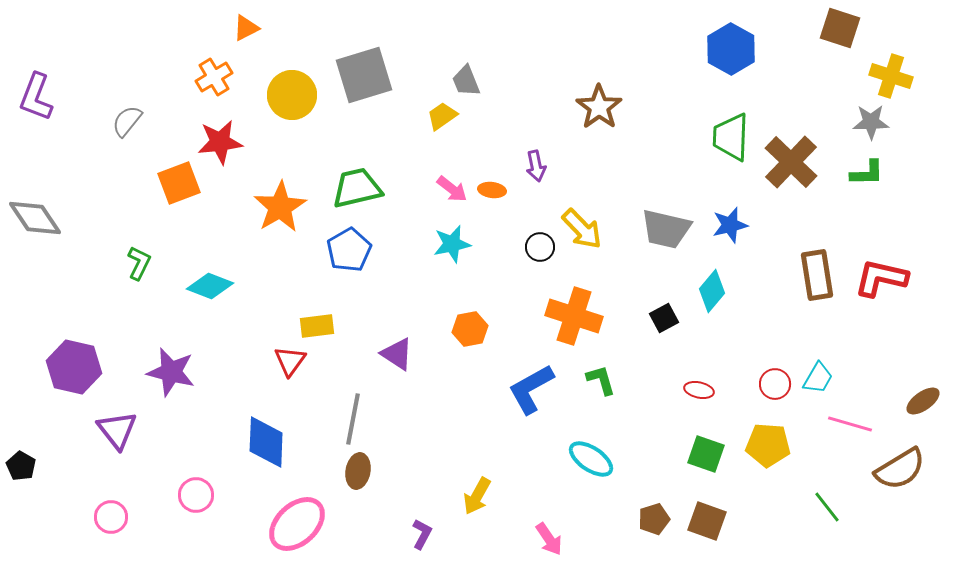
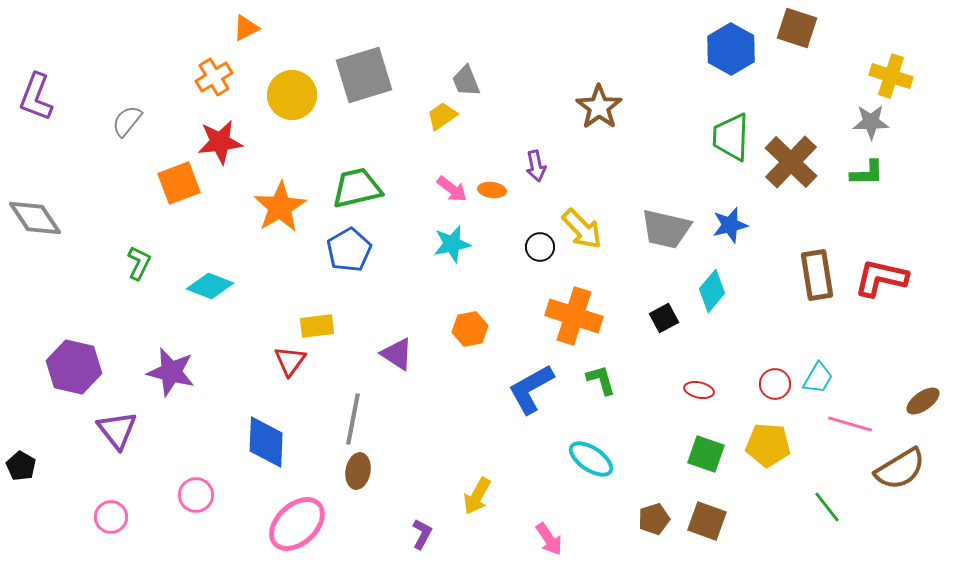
brown square at (840, 28): moved 43 px left
